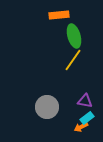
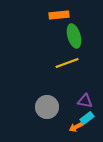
yellow line: moved 6 px left, 3 px down; rotated 35 degrees clockwise
orange arrow: moved 5 px left
